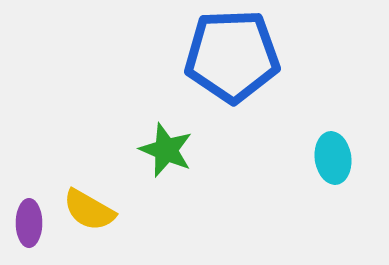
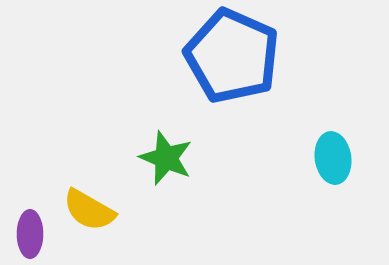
blue pentagon: rotated 26 degrees clockwise
green star: moved 8 px down
purple ellipse: moved 1 px right, 11 px down
